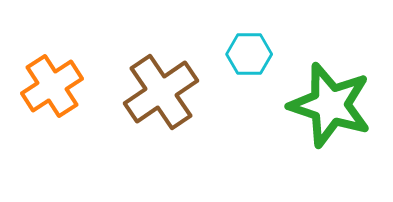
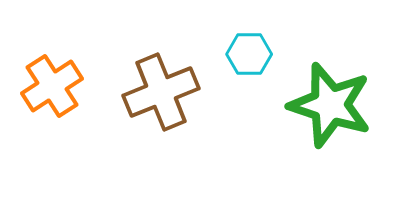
brown cross: rotated 12 degrees clockwise
